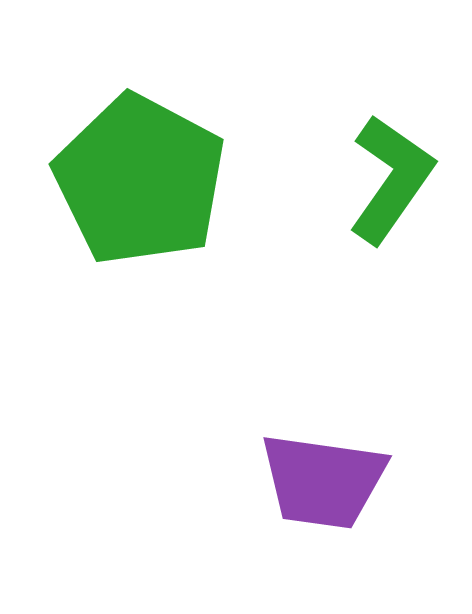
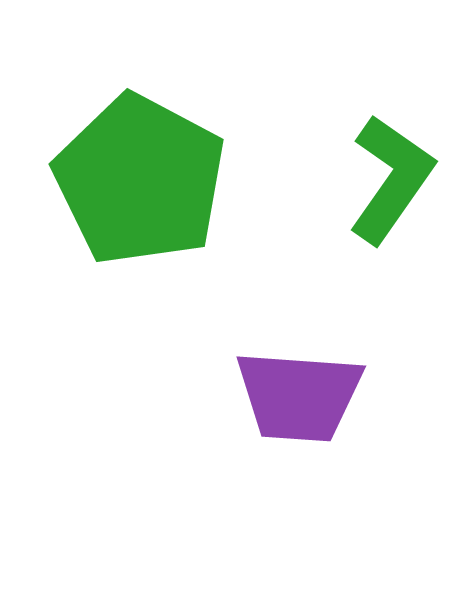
purple trapezoid: moved 24 px left, 85 px up; rotated 4 degrees counterclockwise
